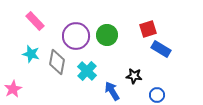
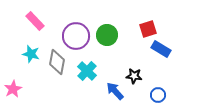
blue arrow: moved 3 px right; rotated 12 degrees counterclockwise
blue circle: moved 1 px right
